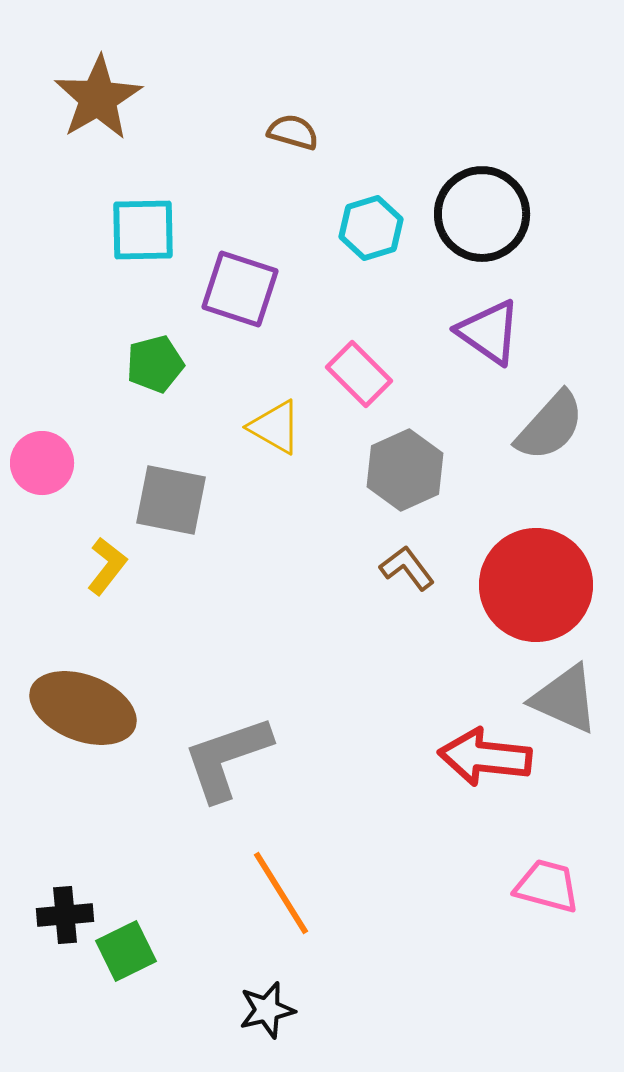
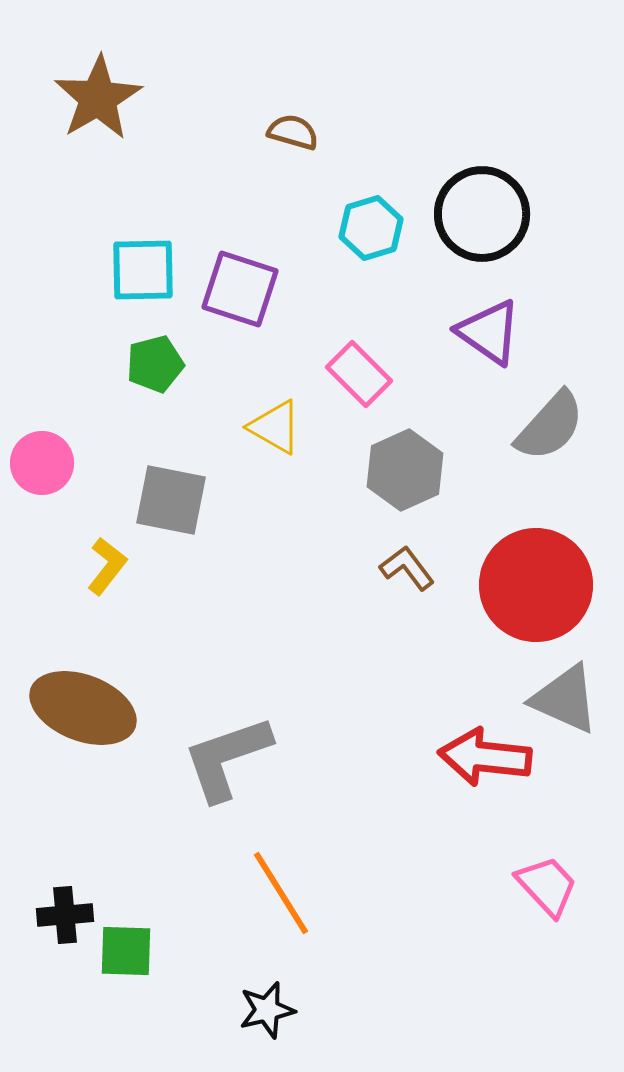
cyan square: moved 40 px down
pink trapezoid: rotated 32 degrees clockwise
green square: rotated 28 degrees clockwise
